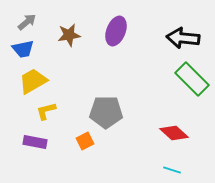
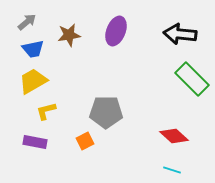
black arrow: moved 3 px left, 4 px up
blue trapezoid: moved 10 px right
red diamond: moved 3 px down
